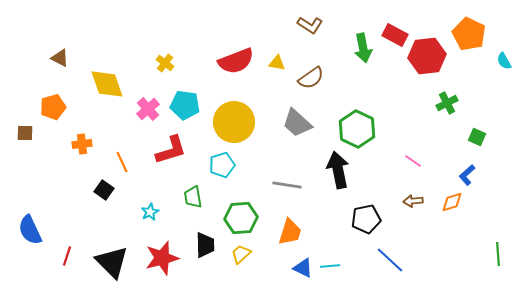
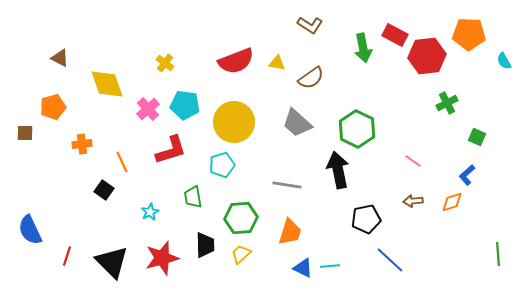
orange pentagon at (469, 34): rotated 24 degrees counterclockwise
